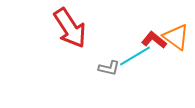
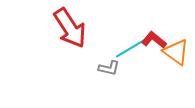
orange triangle: moved 15 px down
cyan line: moved 4 px left, 8 px up
